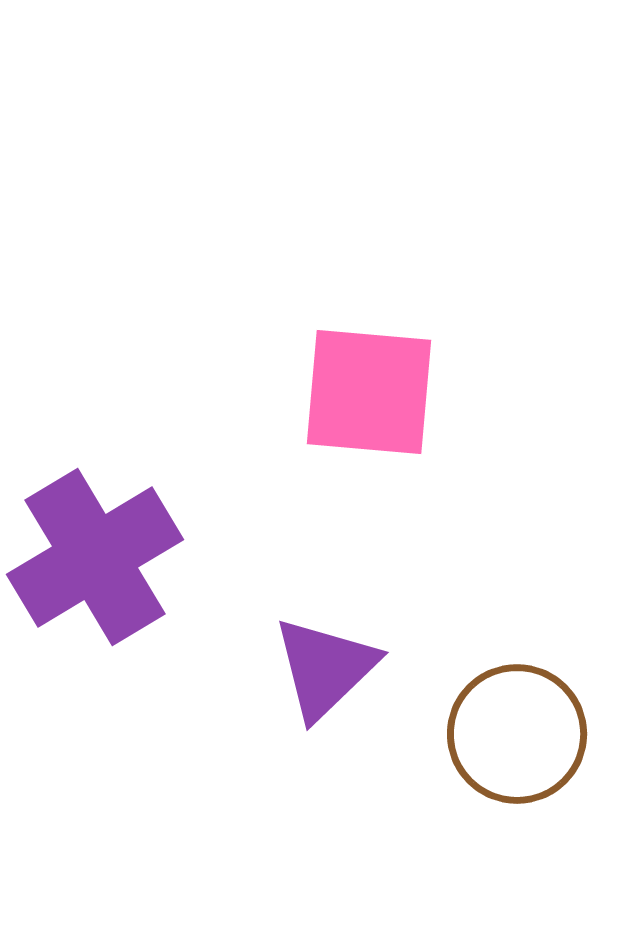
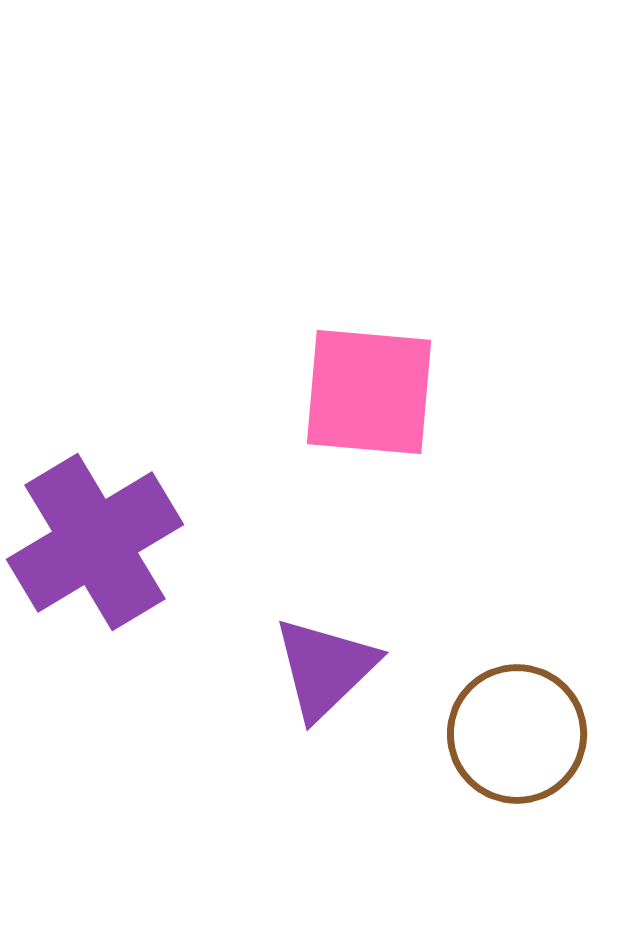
purple cross: moved 15 px up
